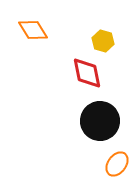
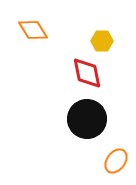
yellow hexagon: moved 1 px left; rotated 15 degrees counterclockwise
black circle: moved 13 px left, 2 px up
orange ellipse: moved 1 px left, 3 px up
